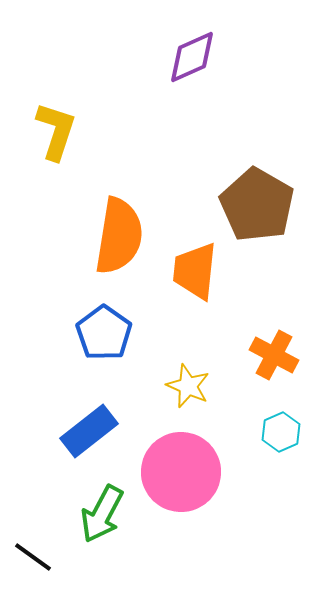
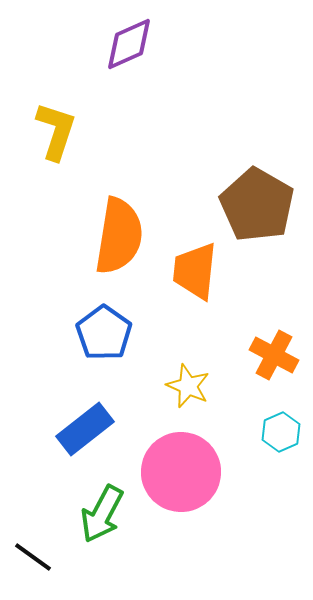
purple diamond: moved 63 px left, 13 px up
blue rectangle: moved 4 px left, 2 px up
